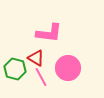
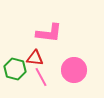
red triangle: moved 1 px left; rotated 24 degrees counterclockwise
pink circle: moved 6 px right, 2 px down
